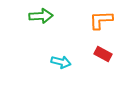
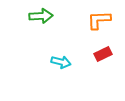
orange L-shape: moved 2 px left
red rectangle: rotated 54 degrees counterclockwise
